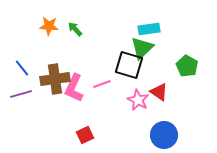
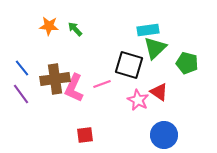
cyan rectangle: moved 1 px left, 1 px down
green triangle: moved 13 px right
green pentagon: moved 3 px up; rotated 15 degrees counterclockwise
purple line: rotated 70 degrees clockwise
red square: rotated 18 degrees clockwise
